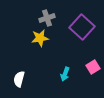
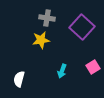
gray cross: rotated 28 degrees clockwise
yellow star: moved 1 px right, 2 px down
cyan arrow: moved 3 px left, 3 px up
